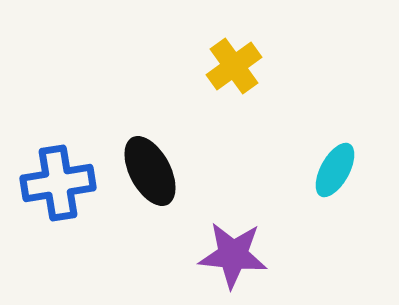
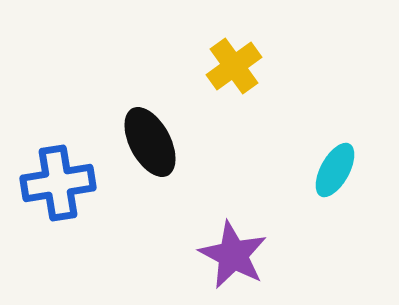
black ellipse: moved 29 px up
purple star: rotated 22 degrees clockwise
